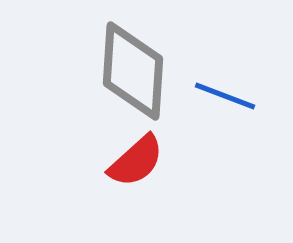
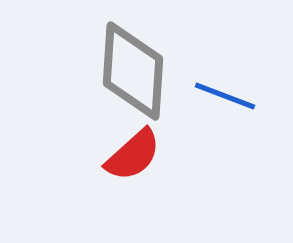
red semicircle: moved 3 px left, 6 px up
